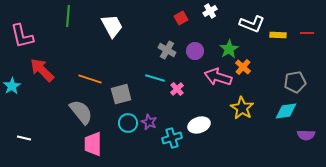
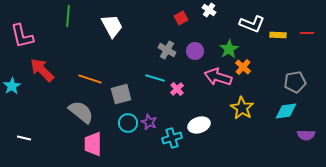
white cross: moved 1 px left, 1 px up; rotated 24 degrees counterclockwise
gray semicircle: rotated 12 degrees counterclockwise
